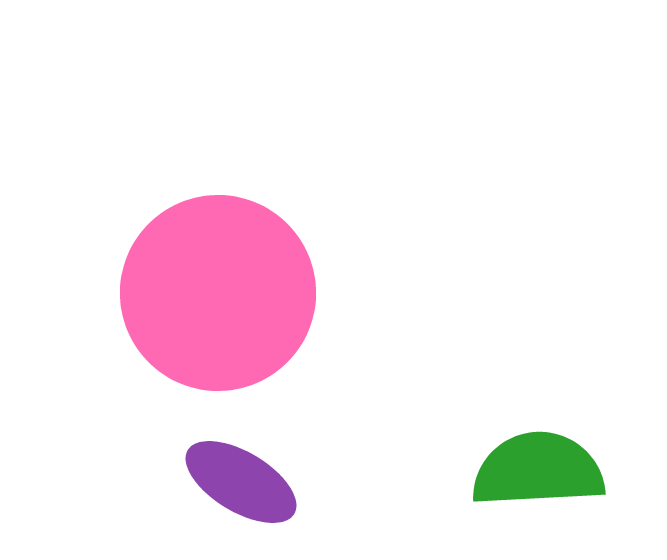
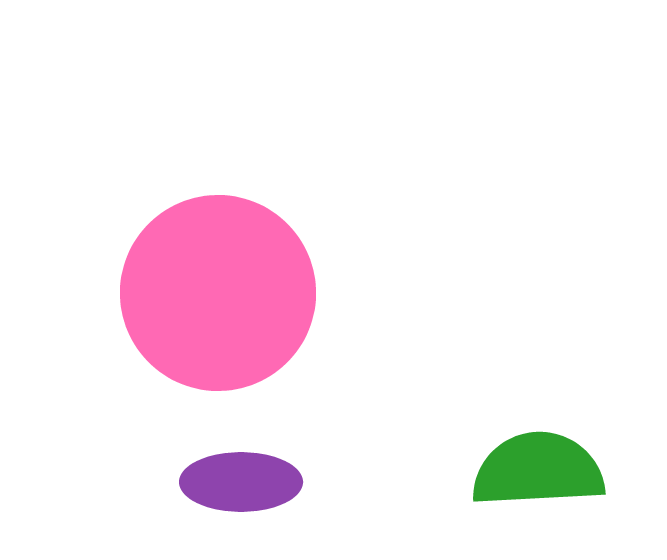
purple ellipse: rotated 31 degrees counterclockwise
